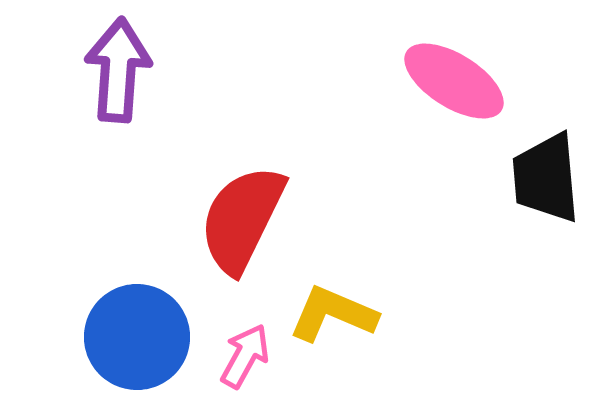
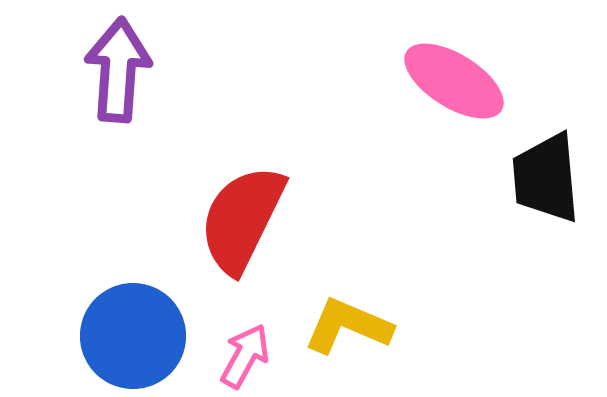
yellow L-shape: moved 15 px right, 12 px down
blue circle: moved 4 px left, 1 px up
